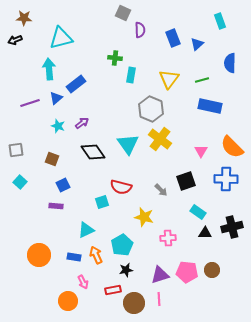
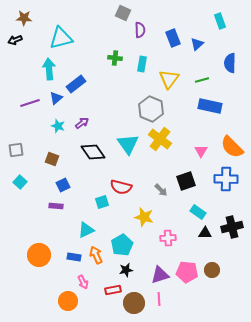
cyan rectangle at (131, 75): moved 11 px right, 11 px up
